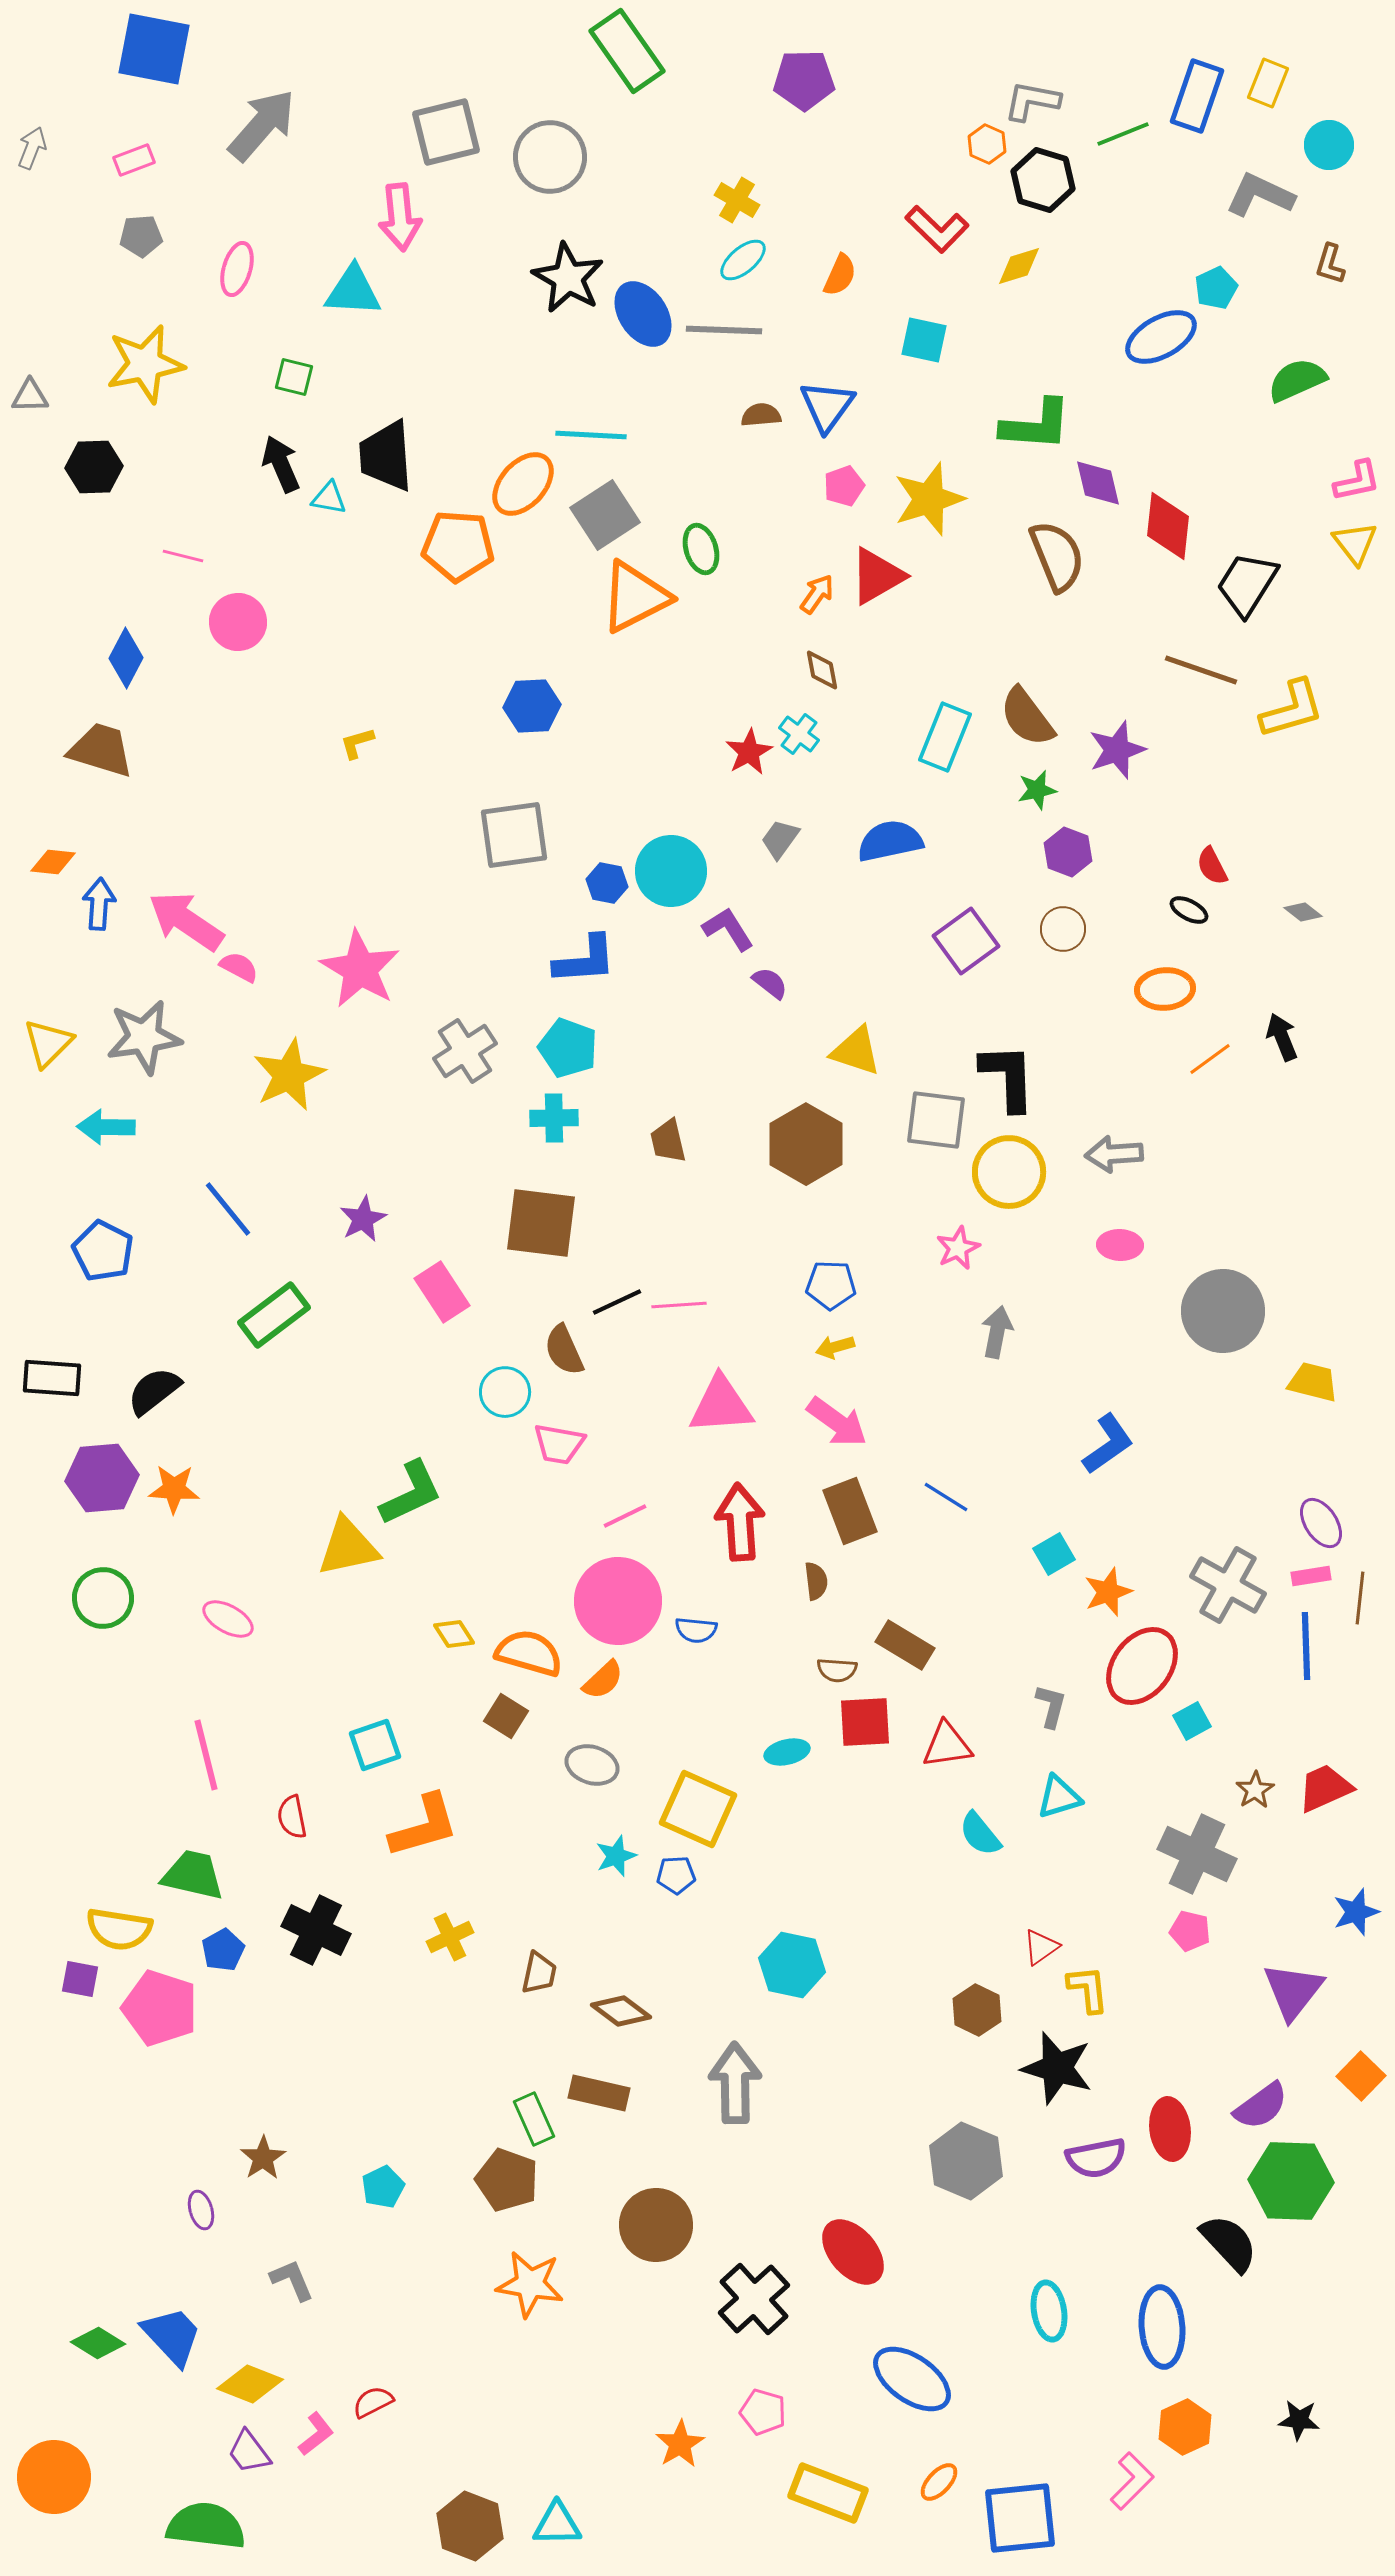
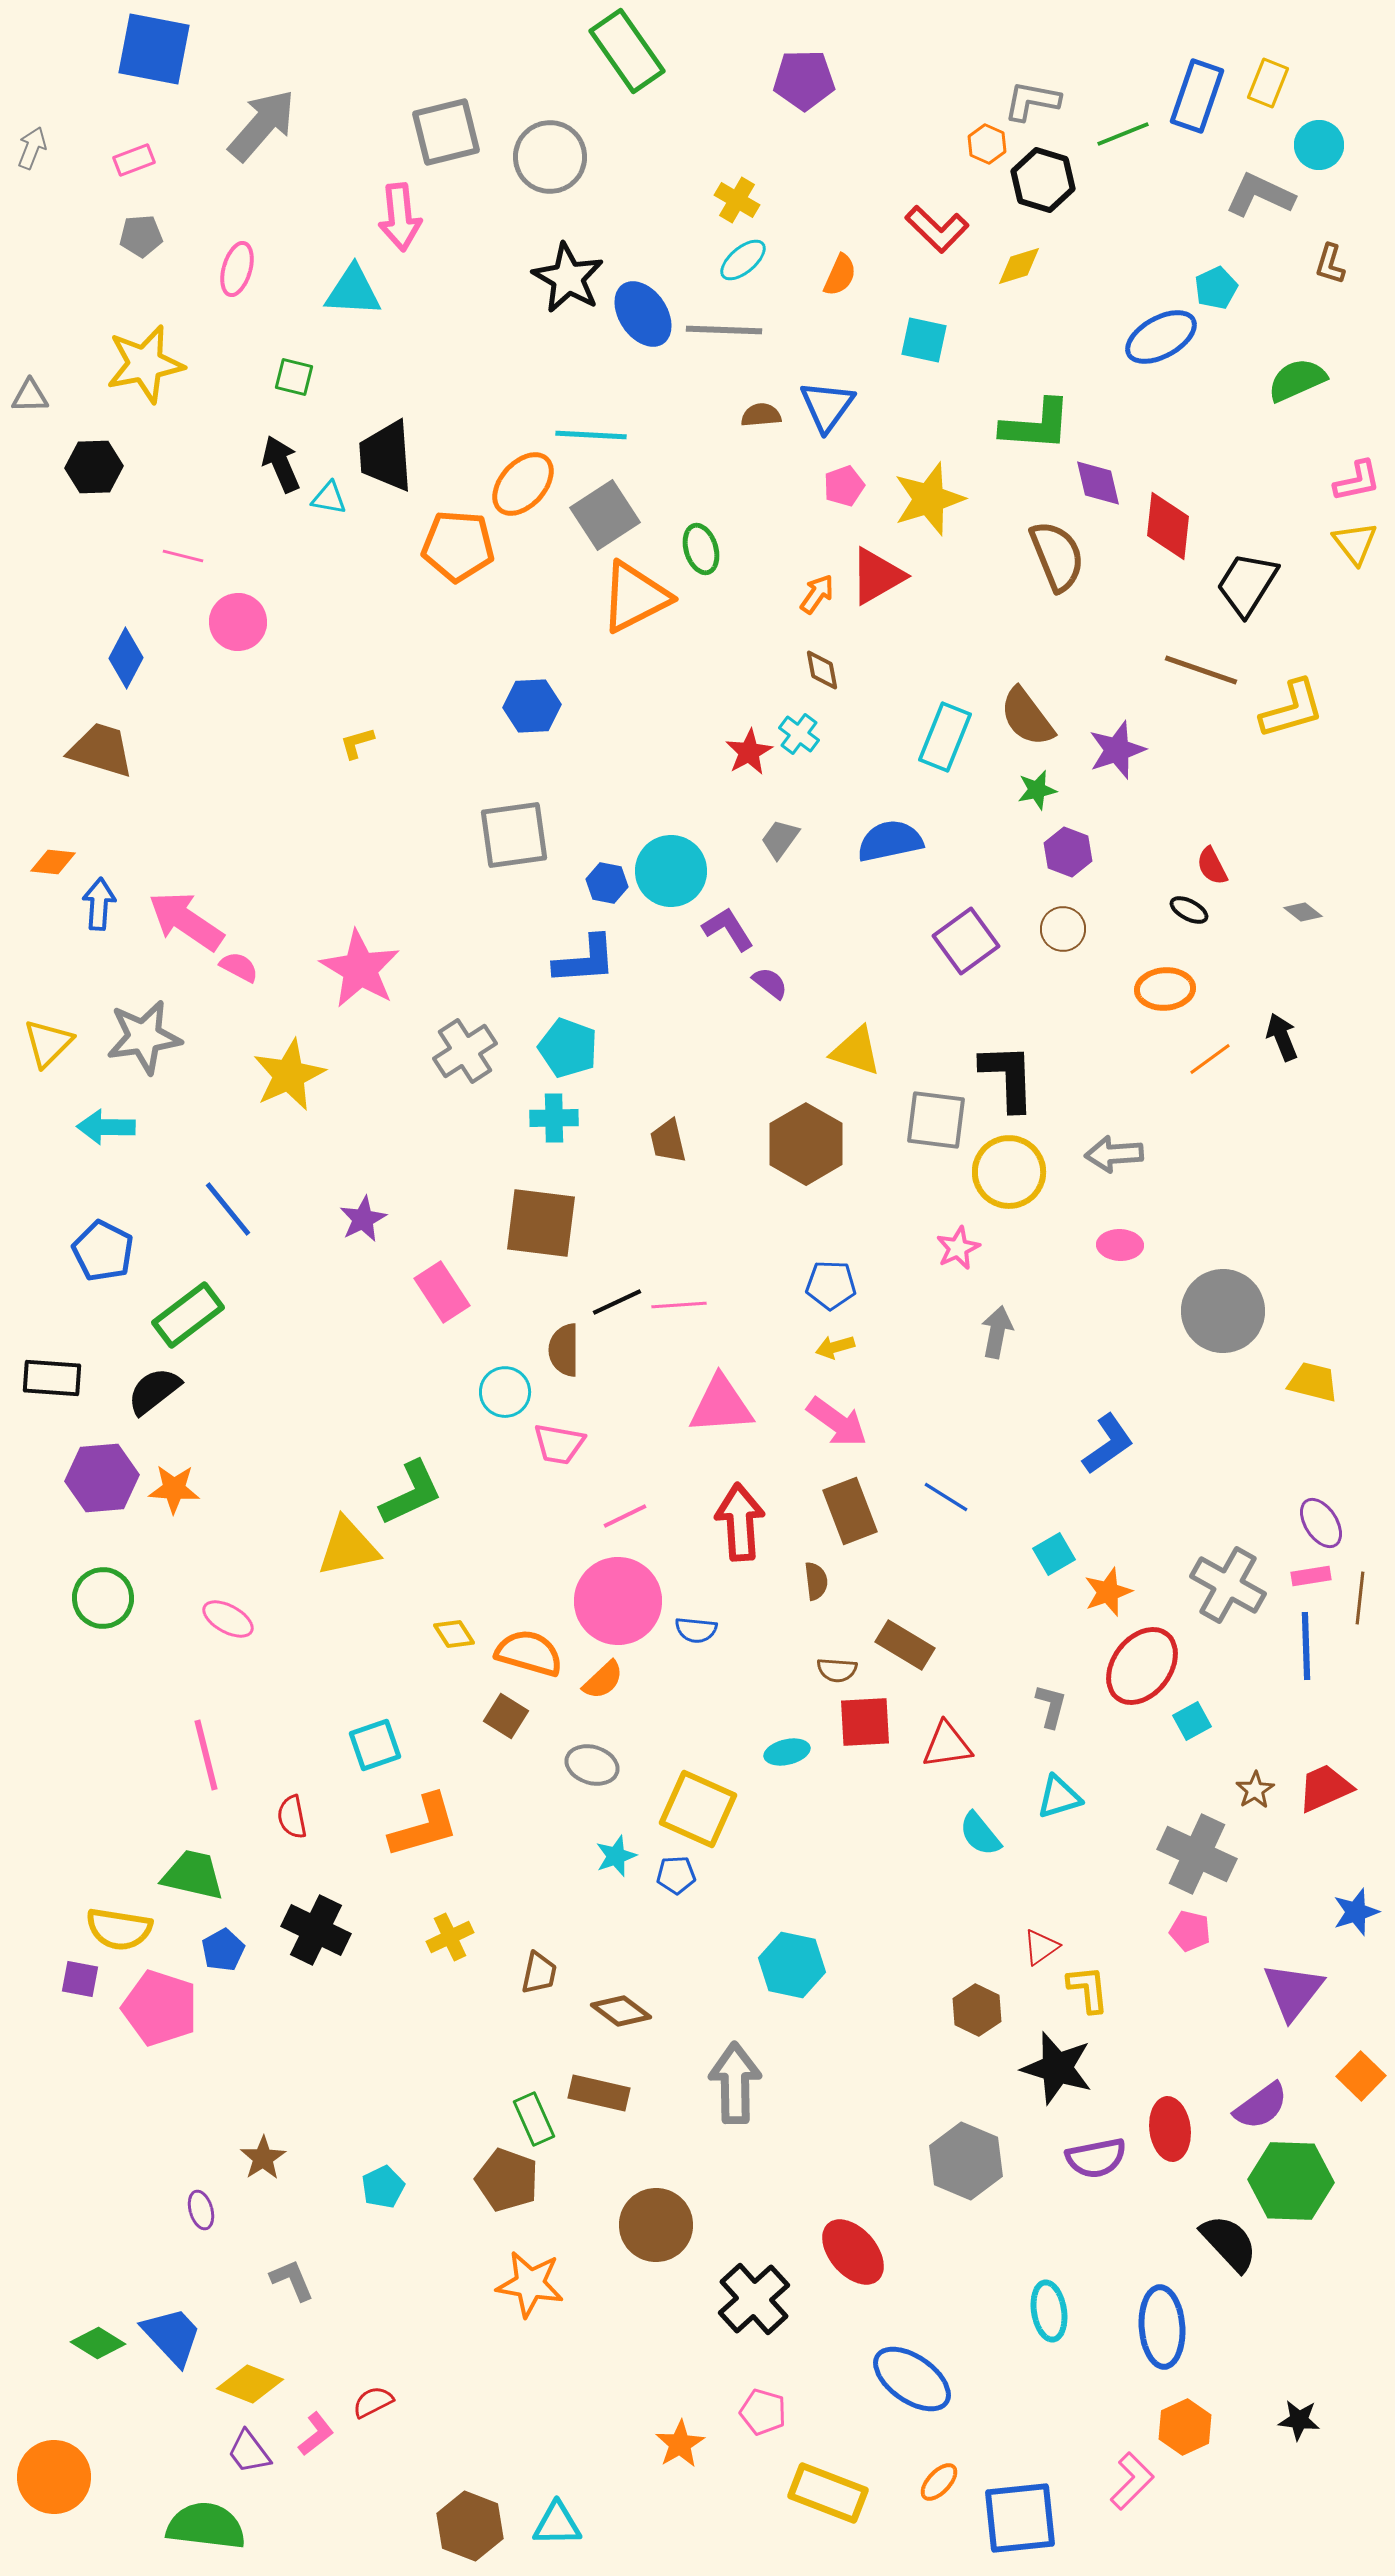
cyan circle at (1329, 145): moved 10 px left
green rectangle at (274, 1315): moved 86 px left
brown semicircle at (564, 1350): rotated 24 degrees clockwise
